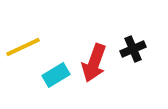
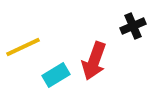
black cross: moved 23 px up
red arrow: moved 2 px up
